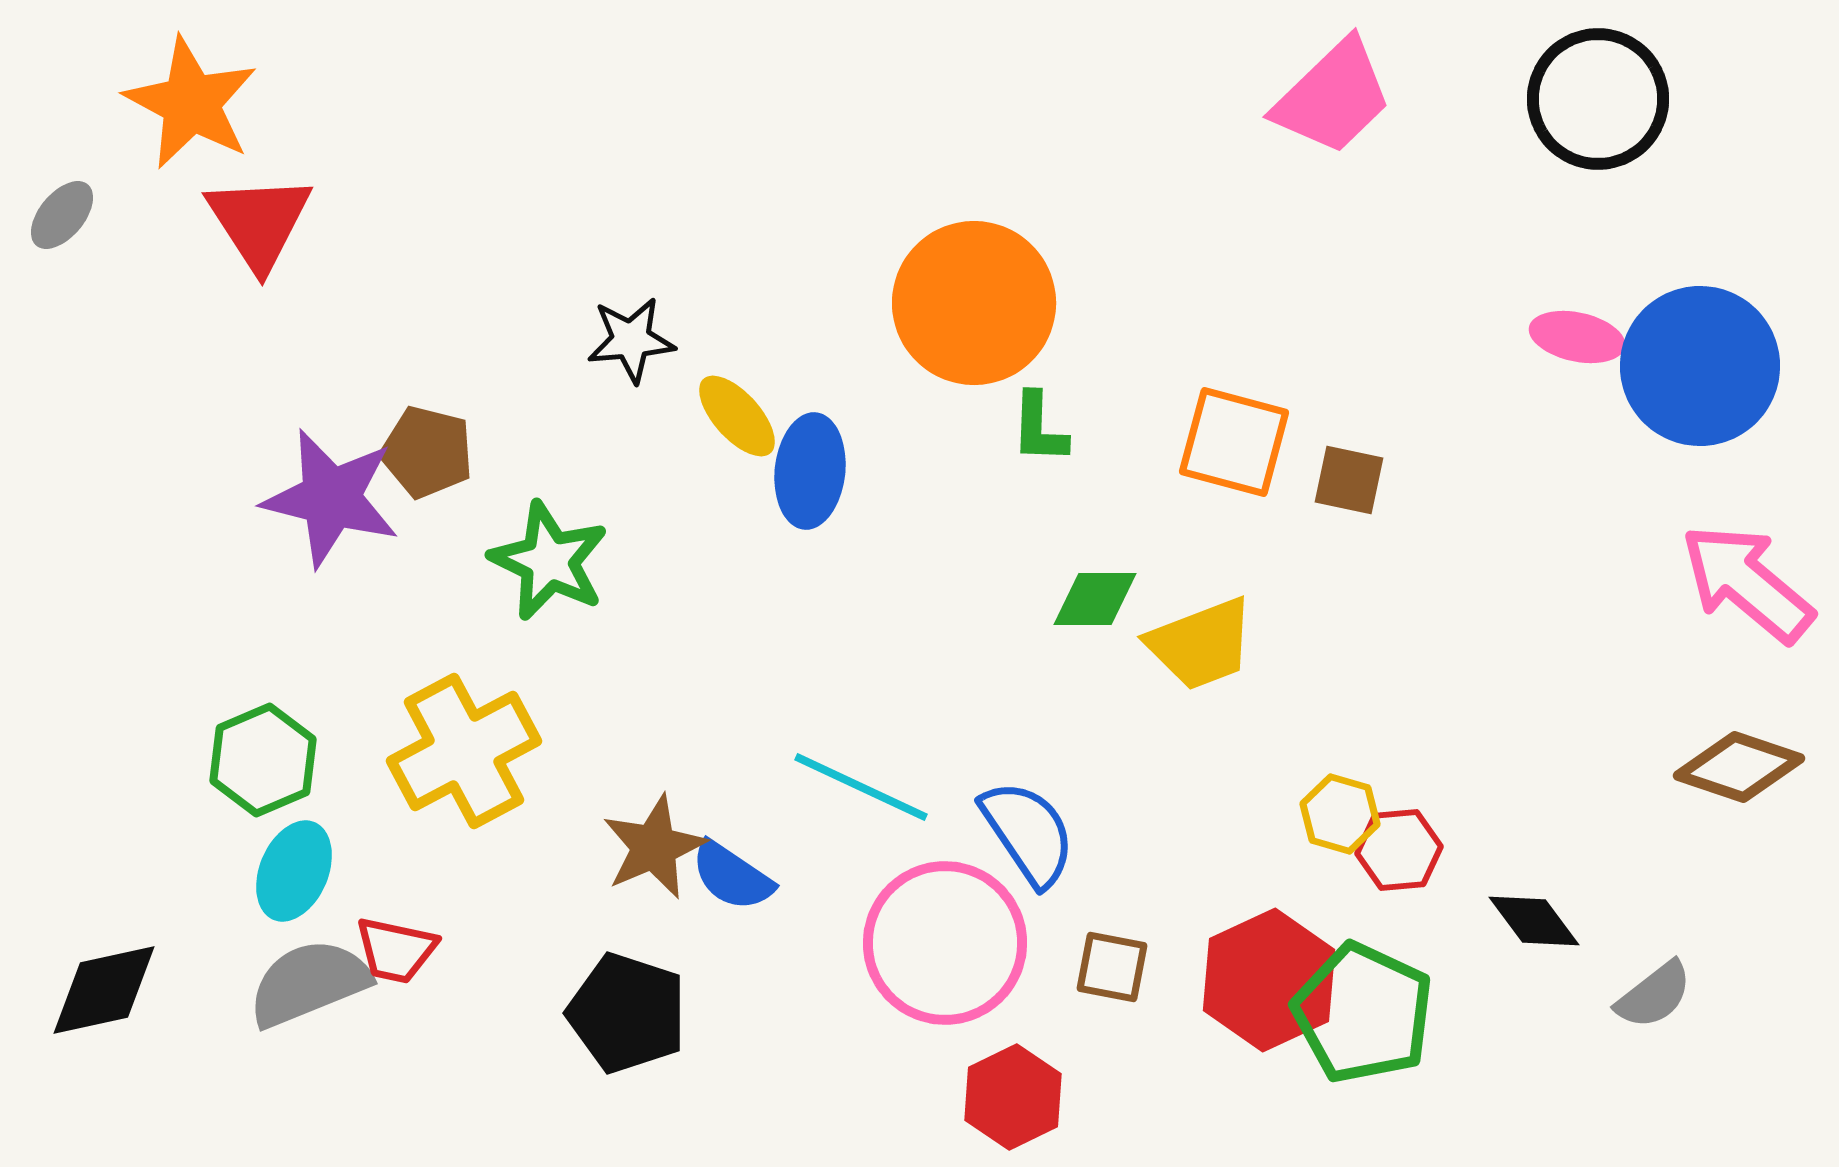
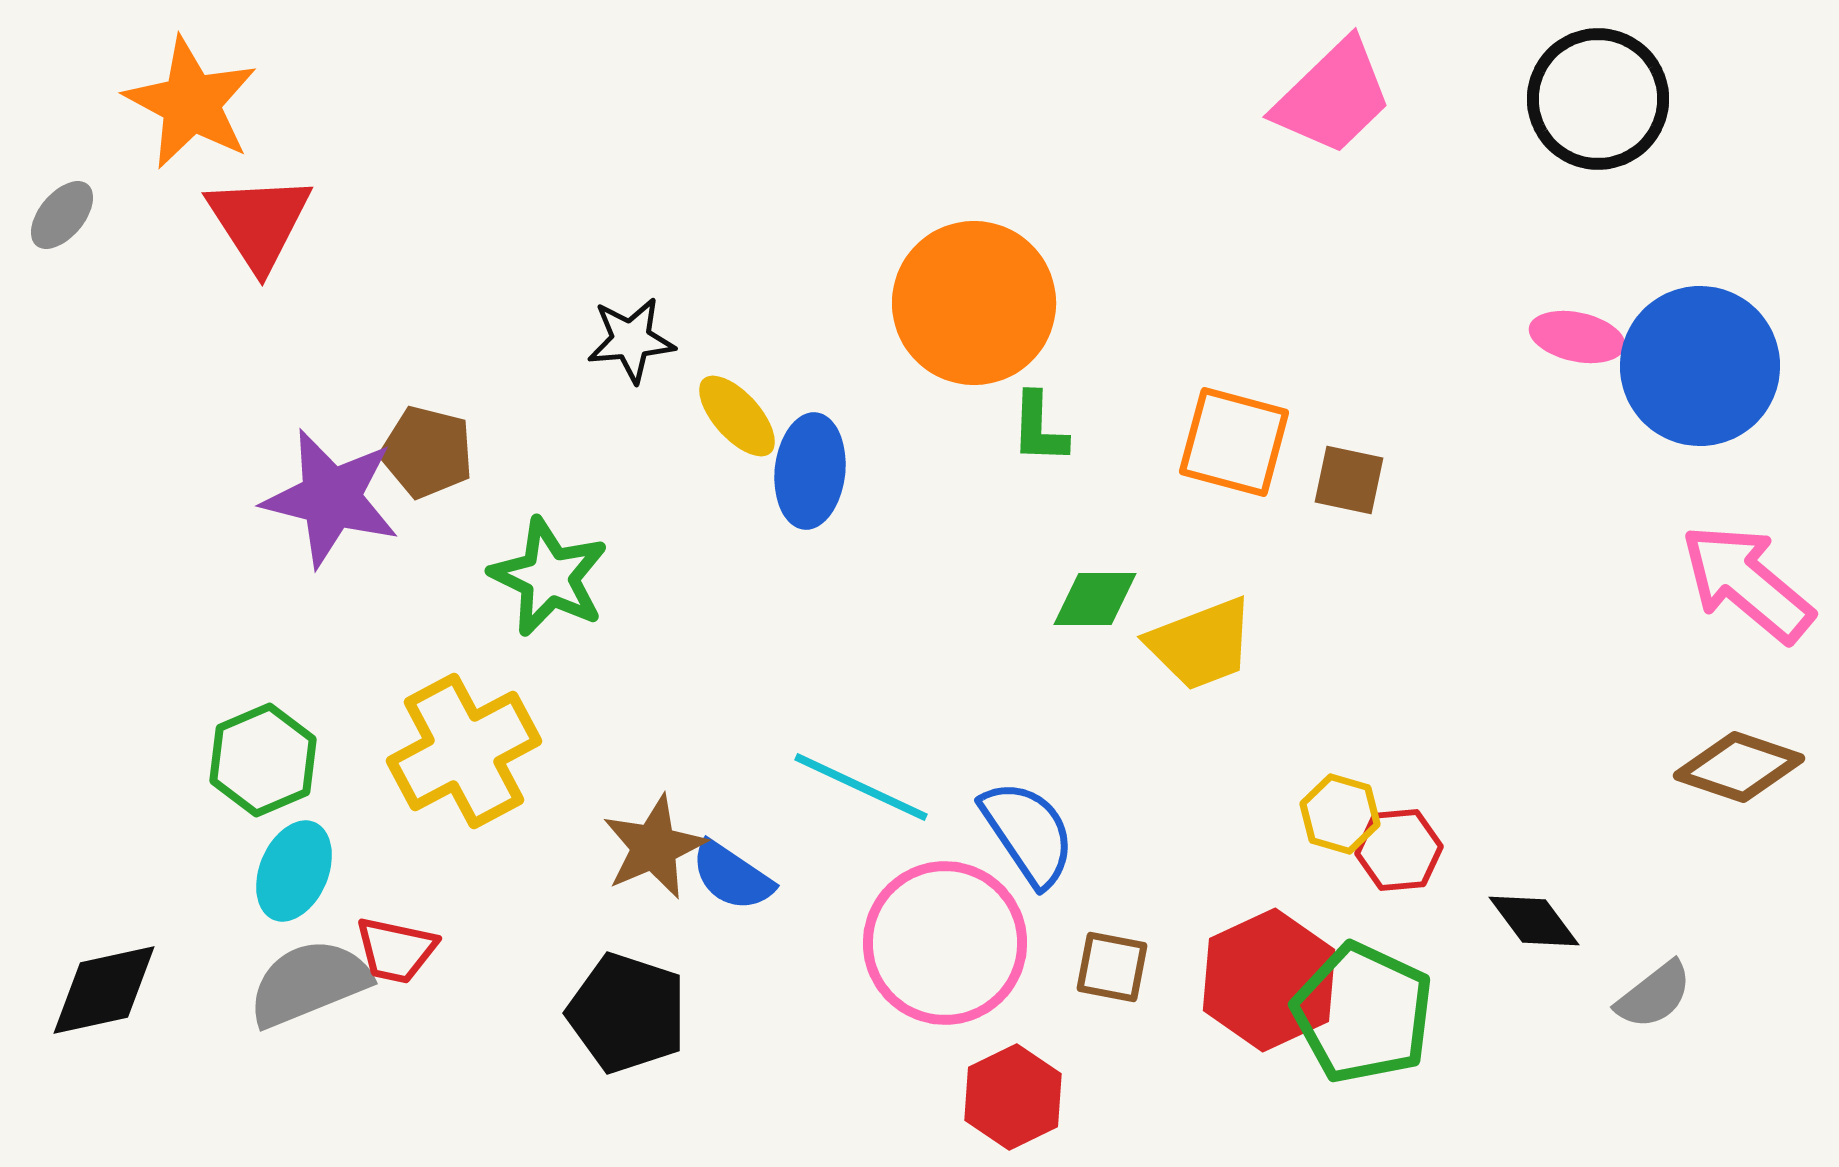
green star at (549, 561): moved 16 px down
